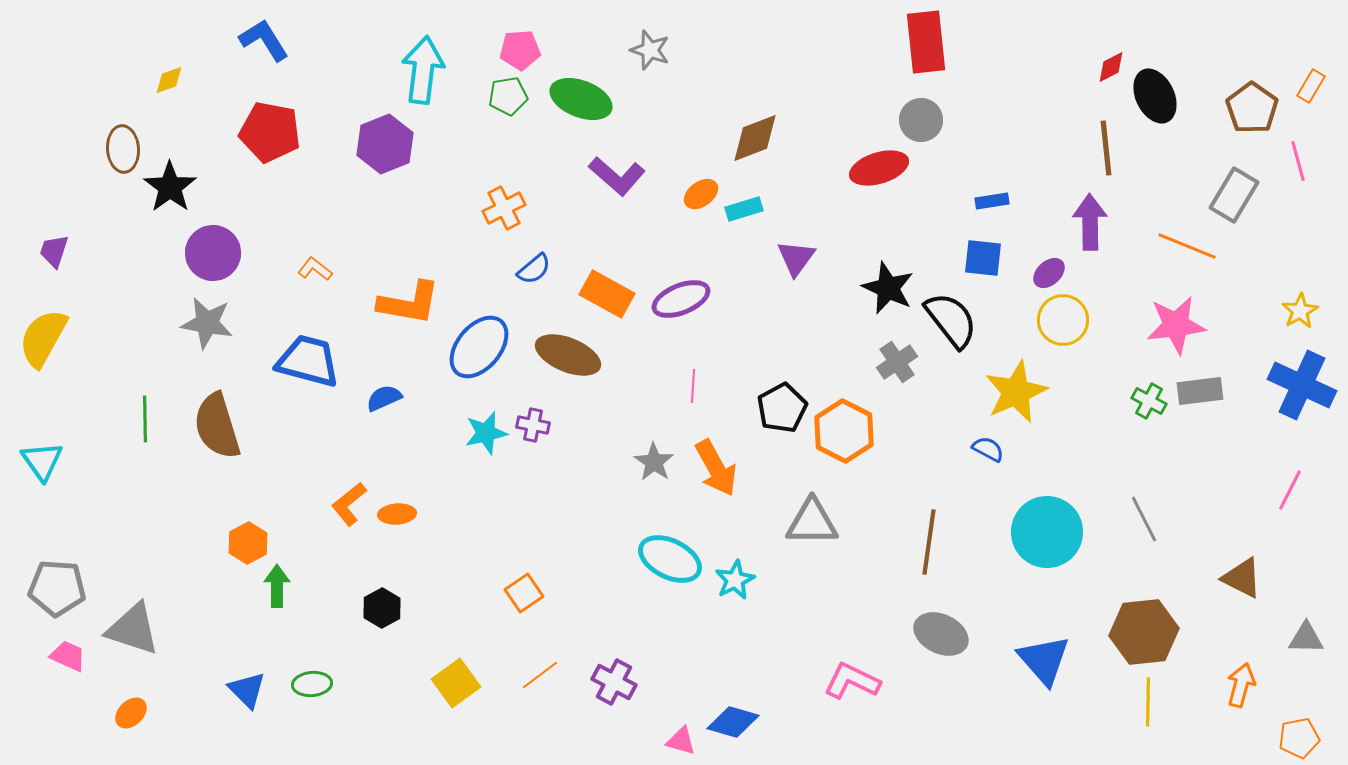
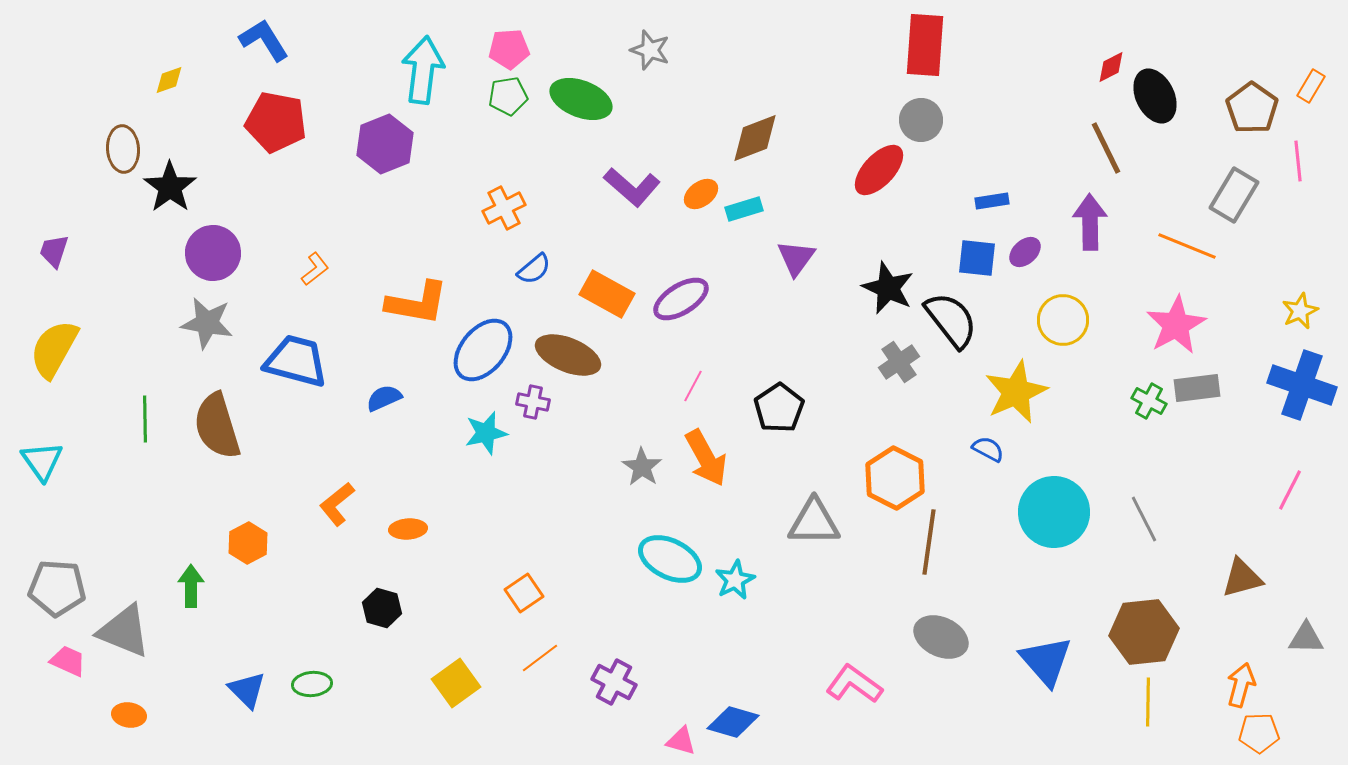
red rectangle at (926, 42): moved 1 px left, 3 px down; rotated 10 degrees clockwise
pink pentagon at (520, 50): moved 11 px left, 1 px up
red pentagon at (270, 132): moved 6 px right, 10 px up
brown line at (1106, 148): rotated 20 degrees counterclockwise
pink line at (1298, 161): rotated 9 degrees clockwise
red ellipse at (879, 168): moved 2 px down; rotated 30 degrees counterclockwise
purple L-shape at (617, 176): moved 15 px right, 11 px down
blue square at (983, 258): moved 6 px left
orange L-shape at (315, 269): rotated 104 degrees clockwise
purple ellipse at (1049, 273): moved 24 px left, 21 px up
purple ellipse at (681, 299): rotated 10 degrees counterclockwise
orange L-shape at (409, 303): moved 8 px right
yellow star at (1300, 311): rotated 6 degrees clockwise
pink star at (1176, 325): rotated 22 degrees counterclockwise
yellow semicircle at (43, 338): moved 11 px right, 11 px down
blue ellipse at (479, 347): moved 4 px right, 3 px down
blue trapezoid at (308, 361): moved 12 px left
gray cross at (897, 362): moved 2 px right
blue cross at (1302, 385): rotated 6 degrees counterclockwise
pink line at (693, 386): rotated 24 degrees clockwise
gray rectangle at (1200, 391): moved 3 px left, 3 px up
black pentagon at (782, 408): moved 3 px left; rotated 6 degrees counterclockwise
purple cross at (533, 425): moved 23 px up
orange hexagon at (844, 431): moved 51 px right, 47 px down
gray star at (654, 462): moved 12 px left, 5 px down
orange arrow at (716, 468): moved 10 px left, 10 px up
orange L-shape at (349, 504): moved 12 px left
orange ellipse at (397, 514): moved 11 px right, 15 px down
gray triangle at (812, 522): moved 2 px right
cyan circle at (1047, 532): moved 7 px right, 20 px up
brown triangle at (1242, 578): rotated 42 degrees counterclockwise
green arrow at (277, 586): moved 86 px left
black hexagon at (382, 608): rotated 15 degrees counterclockwise
gray triangle at (133, 629): moved 9 px left, 2 px down; rotated 4 degrees clockwise
gray ellipse at (941, 634): moved 3 px down
pink trapezoid at (68, 656): moved 5 px down
blue triangle at (1044, 660): moved 2 px right, 1 px down
orange line at (540, 675): moved 17 px up
pink L-shape at (852, 681): moved 2 px right, 3 px down; rotated 10 degrees clockwise
orange ellipse at (131, 713): moved 2 px left, 2 px down; rotated 52 degrees clockwise
orange pentagon at (1299, 738): moved 40 px left, 5 px up; rotated 9 degrees clockwise
